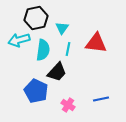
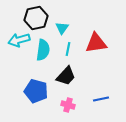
red triangle: rotated 15 degrees counterclockwise
black trapezoid: moved 9 px right, 4 px down
blue pentagon: rotated 10 degrees counterclockwise
pink cross: rotated 16 degrees counterclockwise
